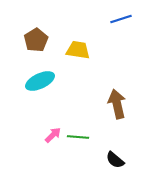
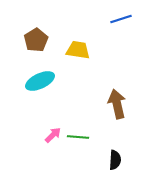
black semicircle: rotated 126 degrees counterclockwise
